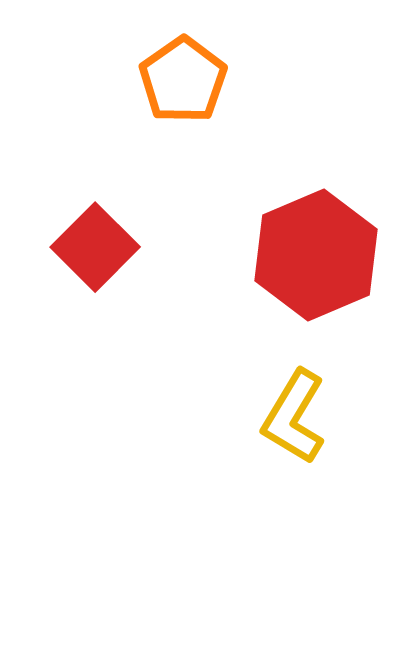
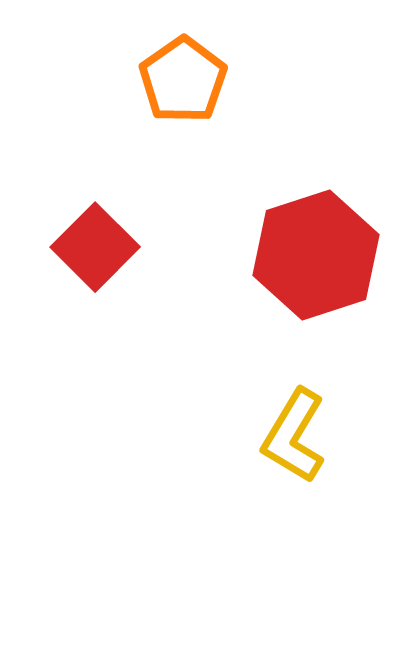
red hexagon: rotated 5 degrees clockwise
yellow L-shape: moved 19 px down
